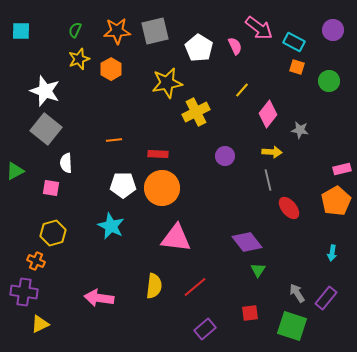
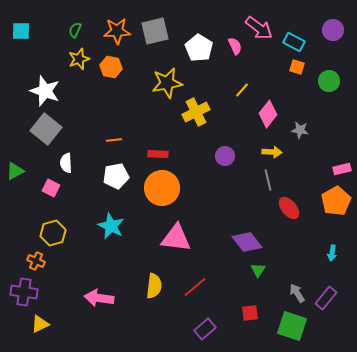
orange hexagon at (111, 69): moved 2 px up; rotated 20 degrees counterclockwise
white pentagon at (123, 185): moved 7 px left, 9 px up; rotated 10 degrees counterclockwise
pink square at (51, 188): rotated 18 degrees clockwise
